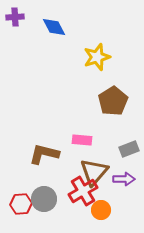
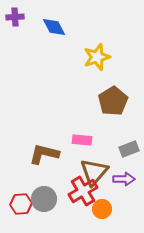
orange circle: moved 1 px right, 1 px up
